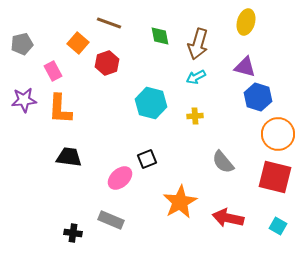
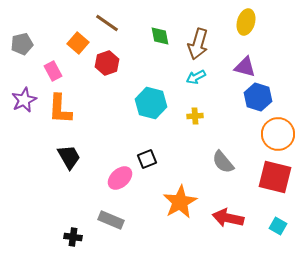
brown line: moved 2 px left; rotated 15 degrees clockwise
purple star: rotated 20 degrees counterclockwise
black trapezoid: rotated 52 degrees clockwise
black cross: moved 4 px down
